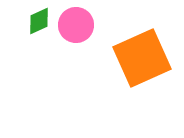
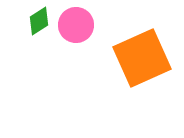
green diamond: rotated 8 degrees counterclockwise
